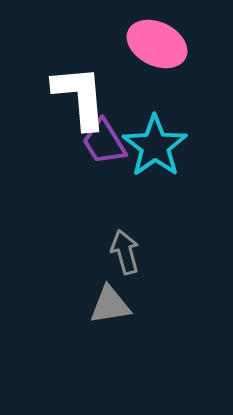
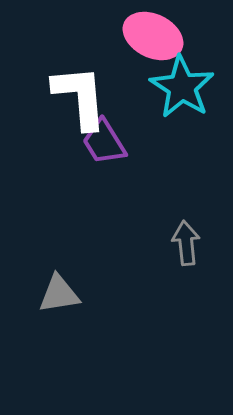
pink ellipse: moved 4 px left, 8 px up
cyan star: moved 27 px right, 59 px up; rotated 4 degrees counterclockwise
gray arrow: moved 61 px right, 9 px up; rotated 9 degrees clockwise
gray triangle: moved 51 px left, 11 px up
